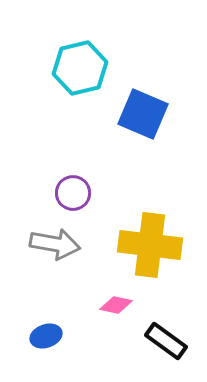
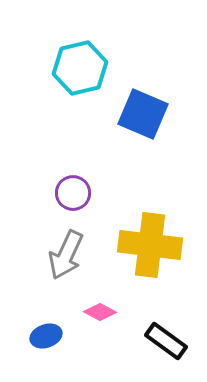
gray arrow: moved 11 px right, 11 px down; rotated 105 degrees clockwise
pink diamond: moved 16 px left, 7 px down; rotated 16 degrees clockwise
